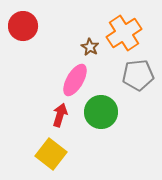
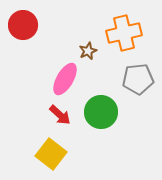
red circle: moved 1 px up
orange cross: rotated 20 degrees clockwise
brown star: moved 2 px left, 4 px down; rotated 18 degrees clockwise
gray pentagon: moved 4 px down
pink ellipse: moved 10 px left, 1 px up
red arrow: rotated 115 degrees clockwise
